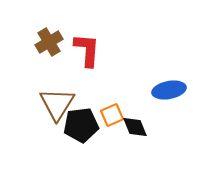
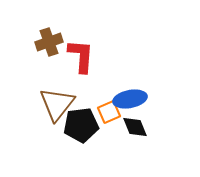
brown cross: rotated 12 degrees clockwise
red L-shape: moved 6 px left, 6 px down
blue ellipse: moved 39 px left, 9 px down
brown triangle: rotated 6 degrees clockwise
orange square: moved 3 px left, 3 px up
